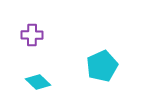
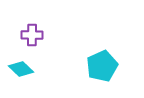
cyan diamond: moved 17 px left, 13 px up
